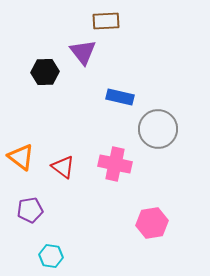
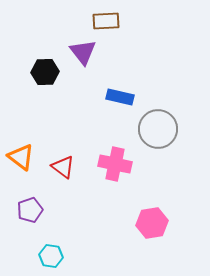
purple pentagon: rotated 10 degrees counterclockwise
